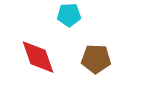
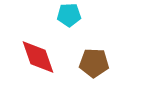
brown pentagon: moved 2 px left, 4 px down
